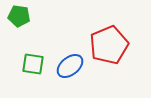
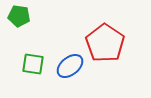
red pentagon: moved 4 px left, 2 px up; rotated 15 degrees counterclockwise
